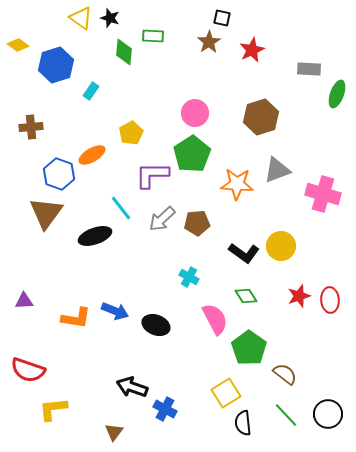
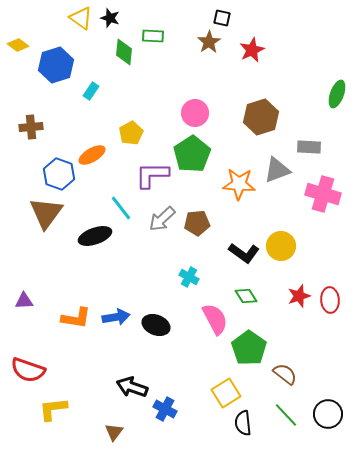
gray rectangle at (309, 69): moved 78 px down
orange star at (237, 184): moved 2 px right
blue arrow at (115, 311): moved 1 px right, 6 px down; rotated 32 degrees counterclockwise
